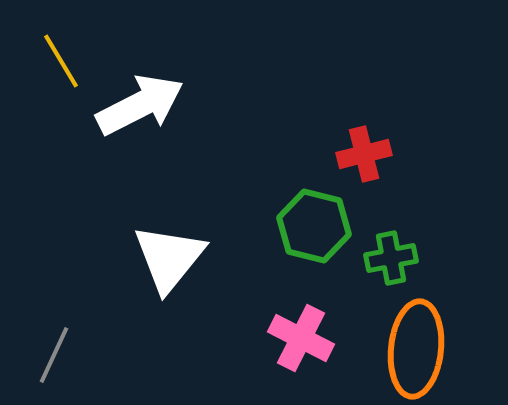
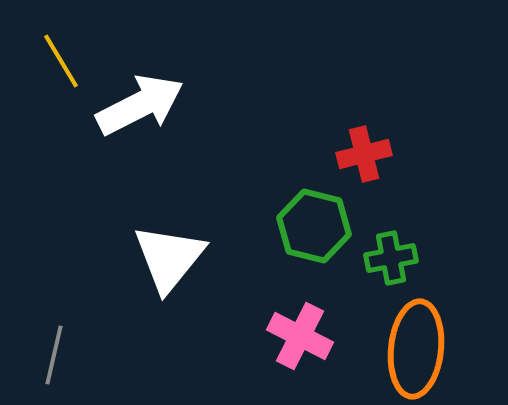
pink cross: moved 1 px left, 2 px up
gray line: rotated 12 degrees counterclockwise
